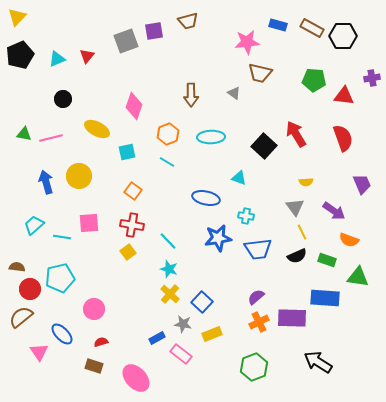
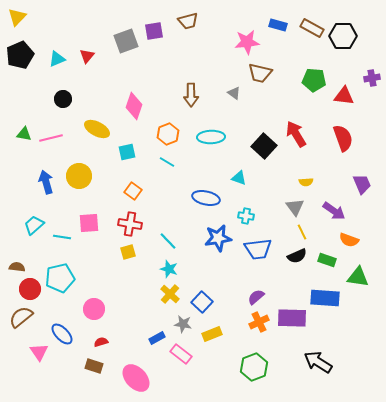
red cross at (132, 225): moved 2 px left, 1 px up
yellow square at (128, 252): rotated 21 degrees clockwise
